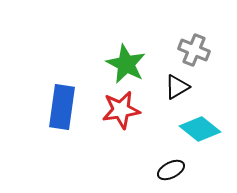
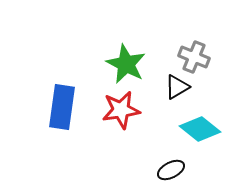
gray cross: moved 7 px down
